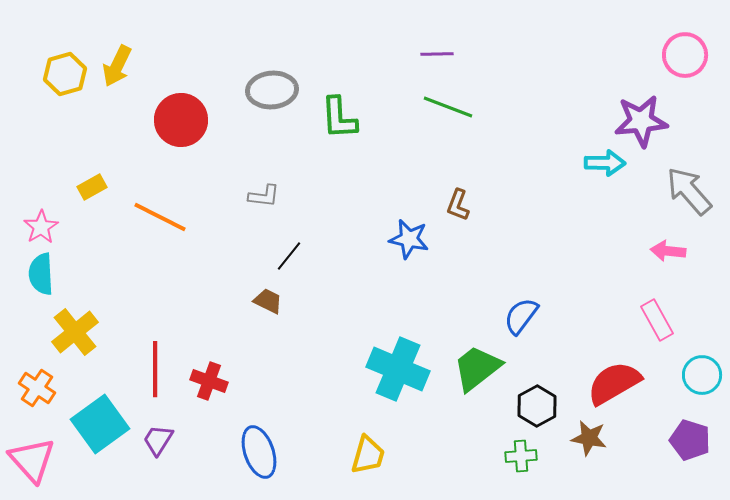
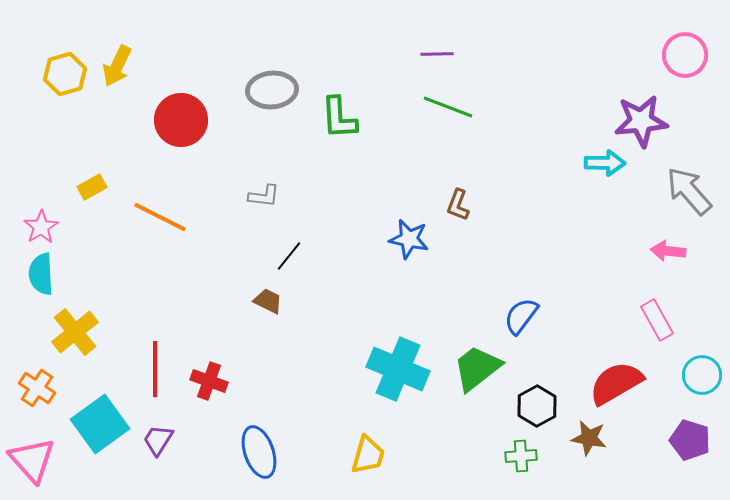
red semicircle: moved 2 px right
